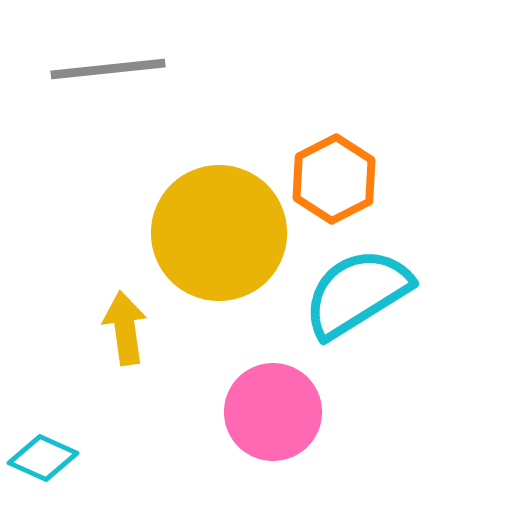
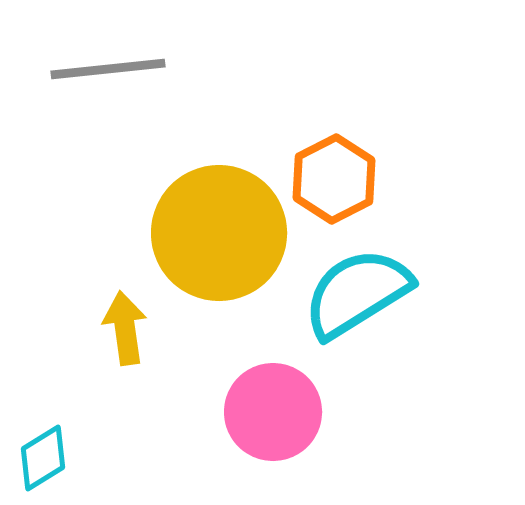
cyan diamond: rotated 56 degrees counterclockwise
